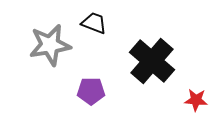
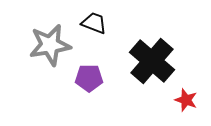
purple pentagon: moved 2 px left, 13 px up
red star: moved 10 px left; rotated 15 degrees clockwise
